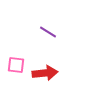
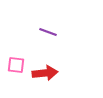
purple line: rotated 12 degrees counterclockwise
